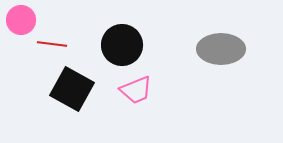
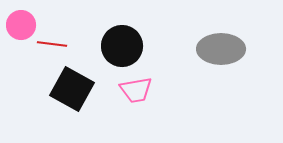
pink circle: moved 5 px down
black circle: moved 1 px down
pink trapezoid: rotated 12 degrees clockwise
